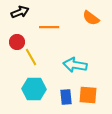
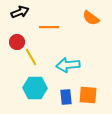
cyan arrow: moved 7 px left; rotated 15 degrees counterclockwise
cyan hexagon: moved 1 px right, 1 px up
